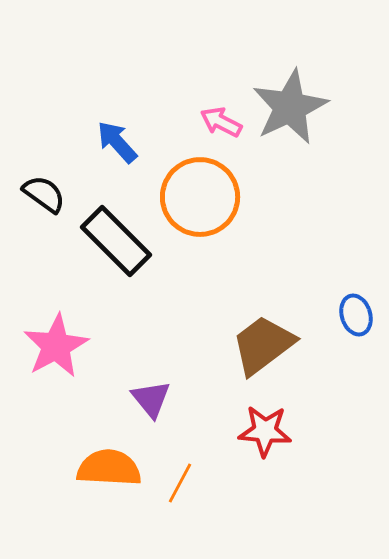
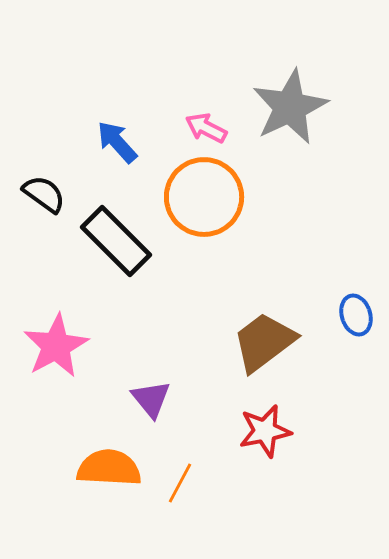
pink arrow: moved 15 px left, 6 px down
orange circle: moved 4 px right
brown trapezoid: moved 1 px right, 3 px up
red star: rotated 16 degrees counterclockwise
